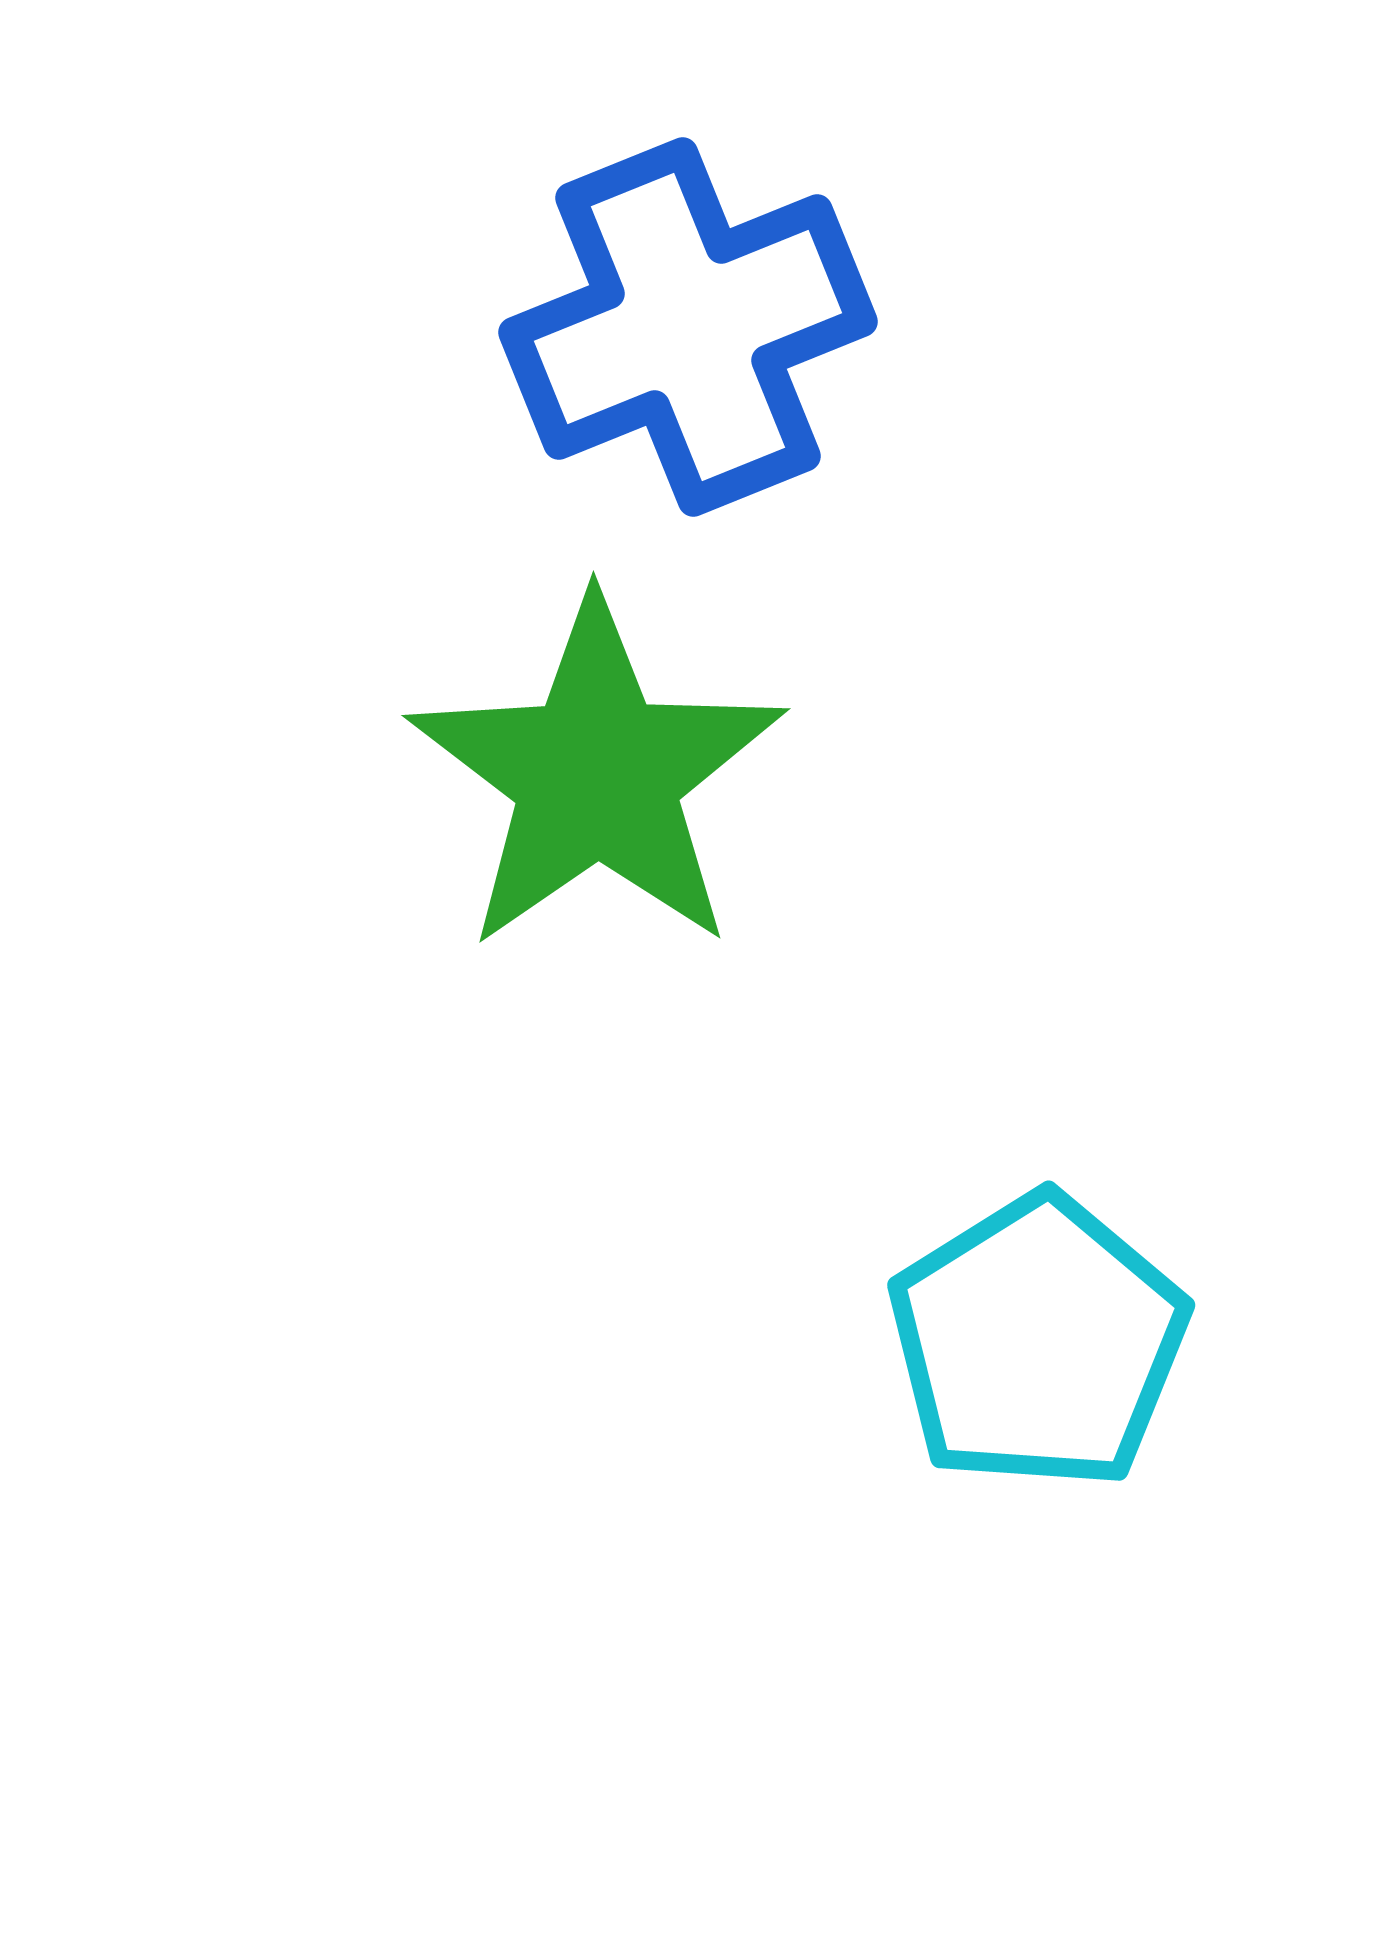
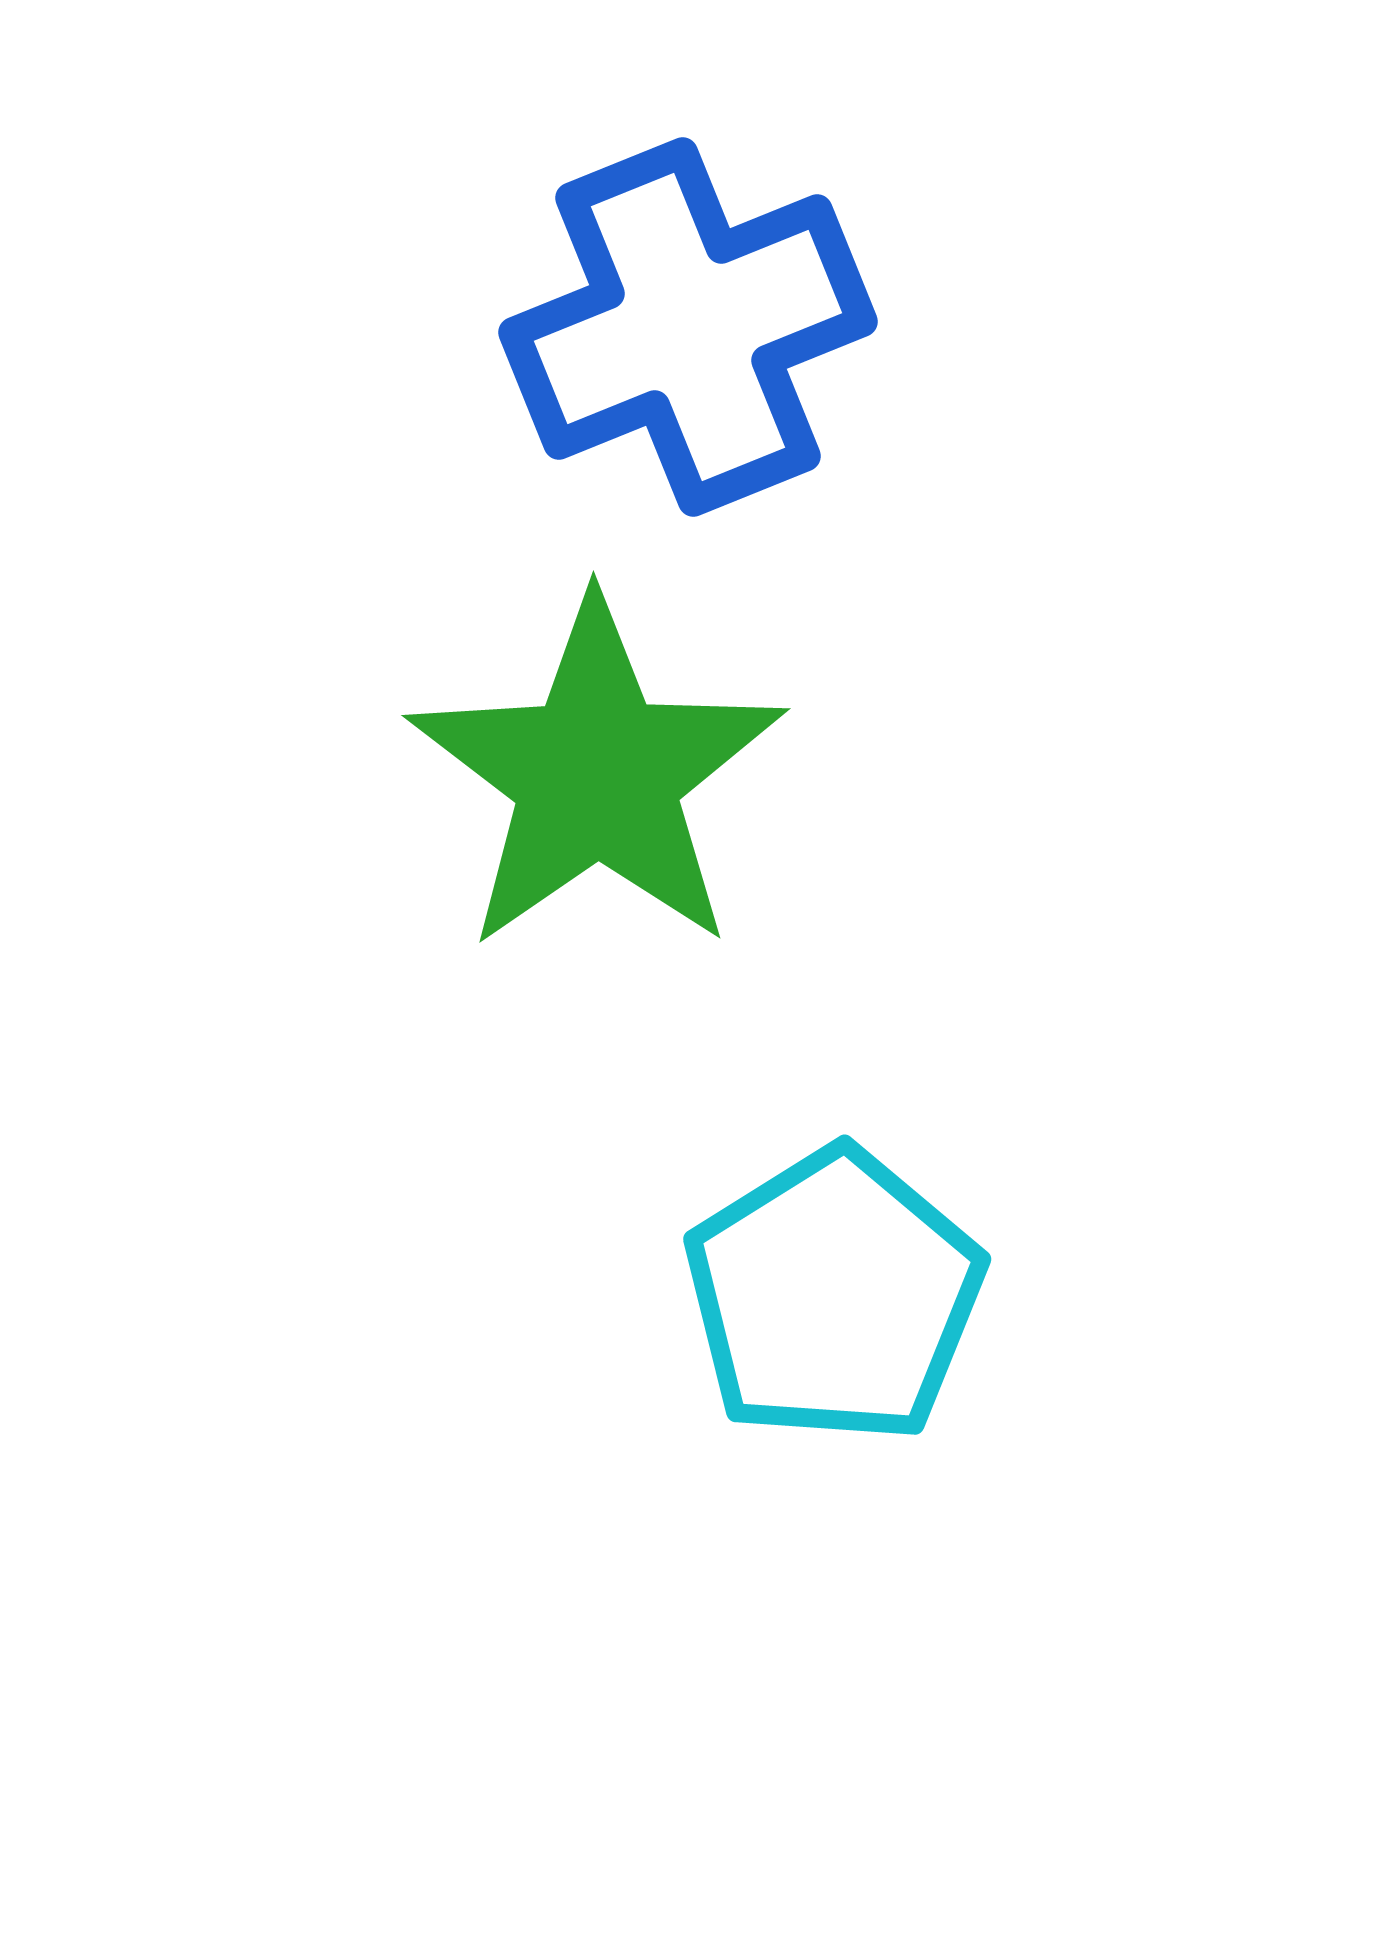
cyan pentagon: moved 204 px left, 46 px up
